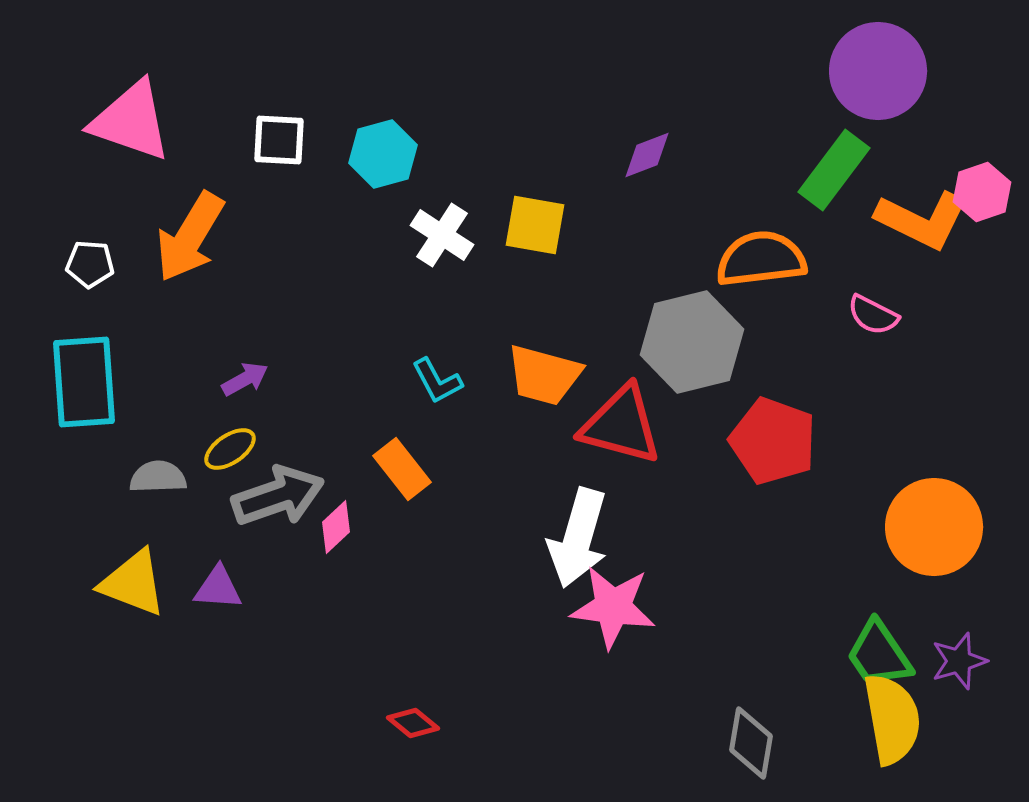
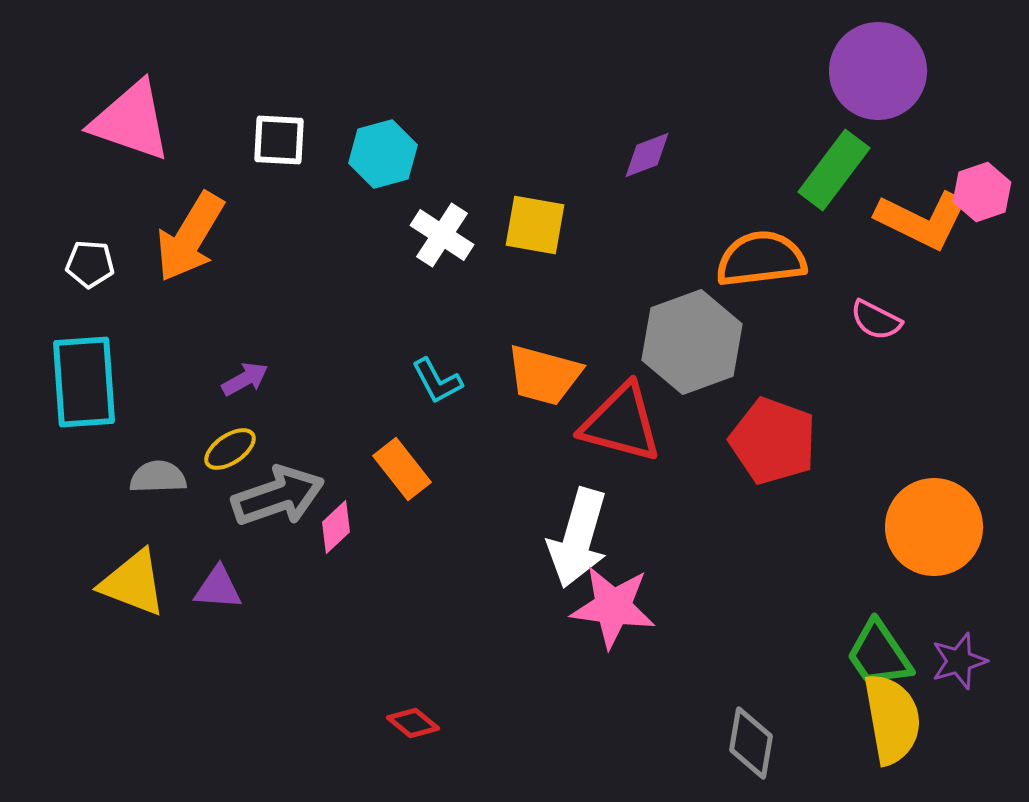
pink semicircle: moved 3 px right, 5 px down
gray hexagon: rotated 6 degrees counterclockwise
red triangle: moved 2 px up
